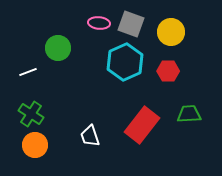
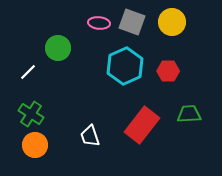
gray square: moved 1 px right, 2 px up
yellow circle: moved 1 px right, 10 px up
cyan hexagon: moved 4 px down
white line: rotated 24 degrees counterclockwise
